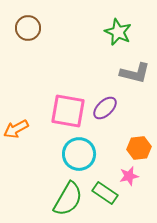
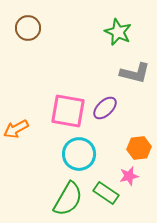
green rectangle: moved 1 px right
